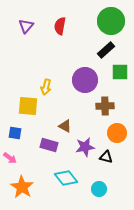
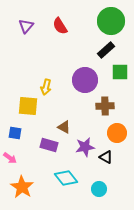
red semicircle: rotated 42 degrees counterclockwise
brown triangle: moved 1 px left, 1 px down
black triangle: rotated 16 degrees clockwise
